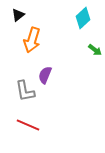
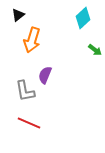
red line: moved 1 px right, 2 px up
